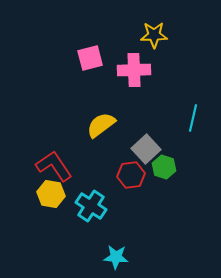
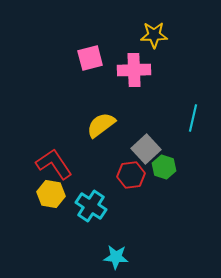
red L-shape: moved 2 px up
